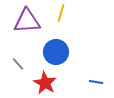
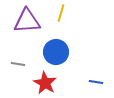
gray line: rotated 40 degrees counterclockwise
